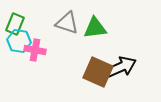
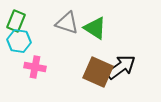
green rectangle: moved 1 px right, 3 px up
green triangle: rotated 40 degrees clockwise
pink cross: moved 17 px down
black arrow: rotated 12 degrees counterclockwise
